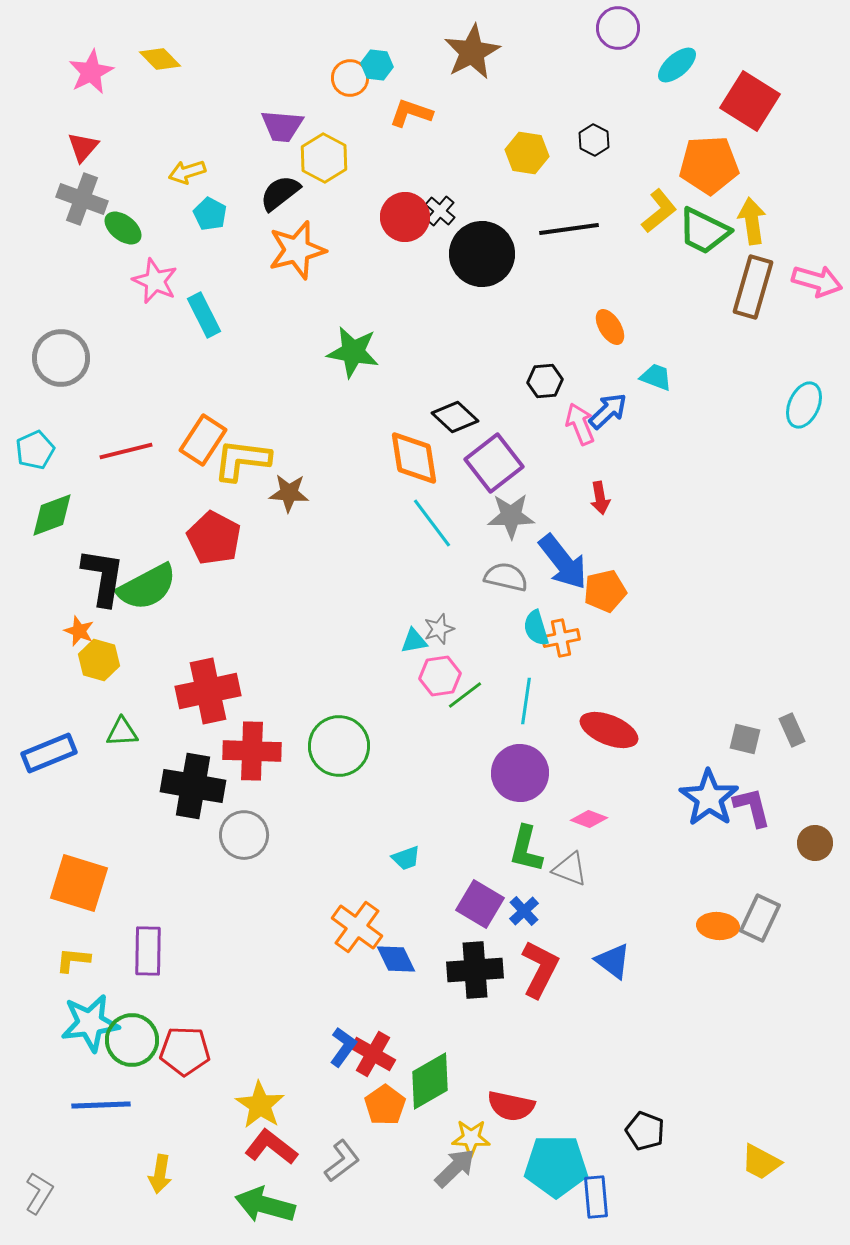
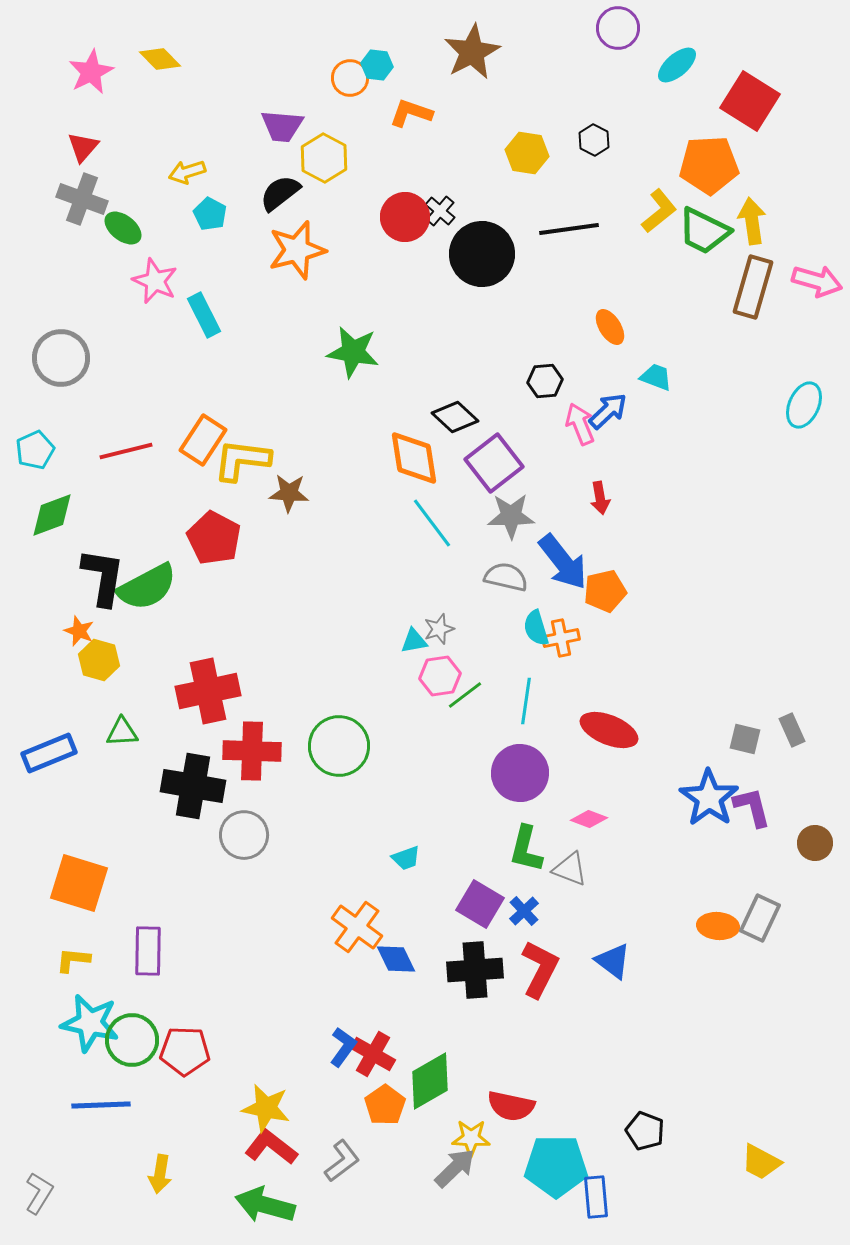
cyan star at (90, 1023): rotated 20 degrees clockwise
yellow star at (260, 1105): moved 6 px right, 3 px down; rotated 21 degrees counterclockwise
